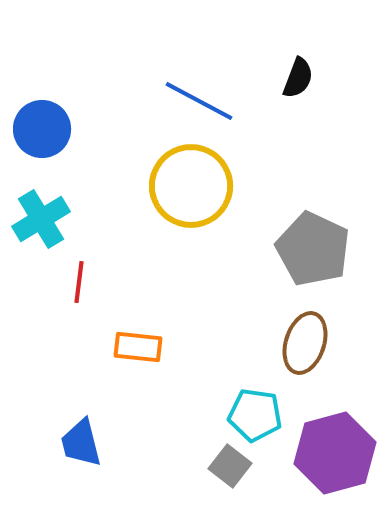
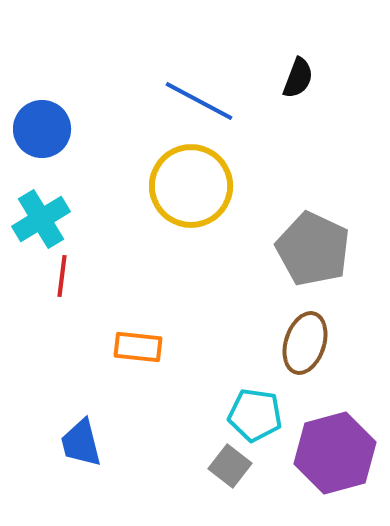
red line: moved 17 px left, 6 px up
